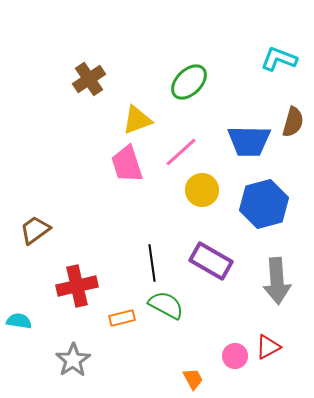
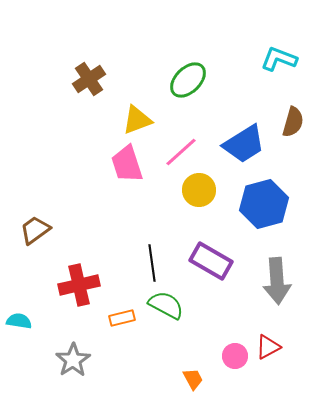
green ellipse: moved 1 px left, 2 px up
blue trapezoid: moved 5 px left, 3 px down; rotated 33 degrees counterclockwise
yellow circle: moved 3 px left
red cross: moved 2 px right, 1 px up
